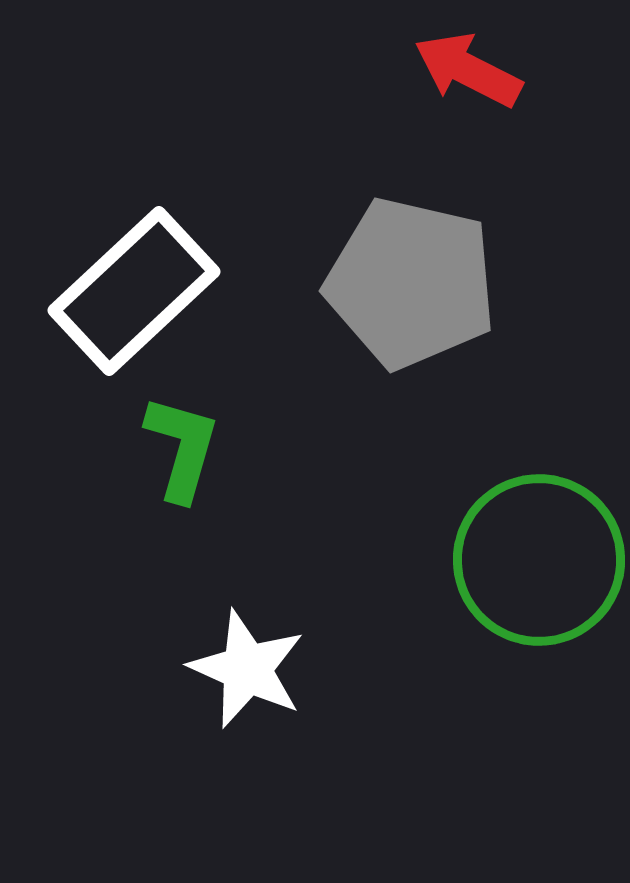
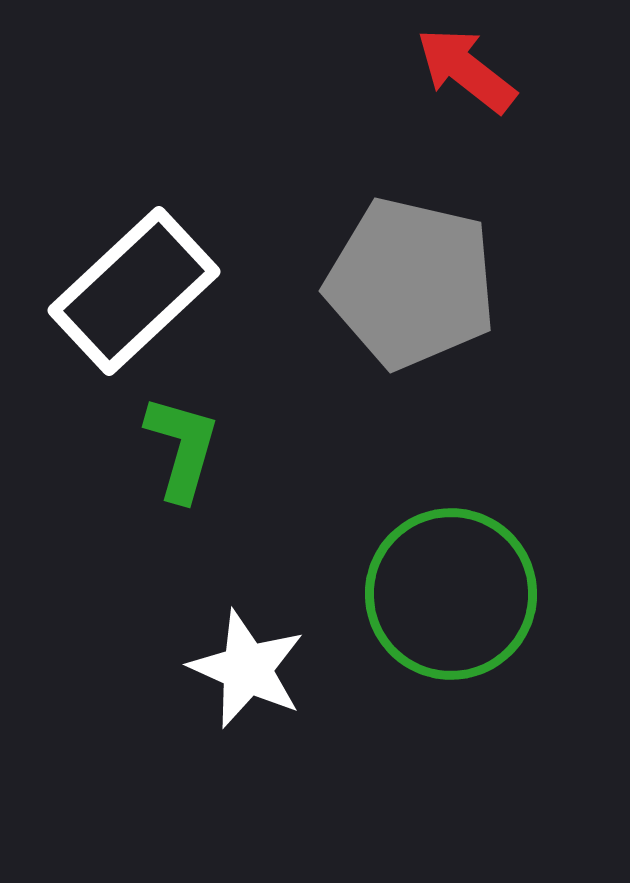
red arrow: moved 2 px left; rotated 11 degrees clockwise
green circle: moved 88 px left, 34 px down
